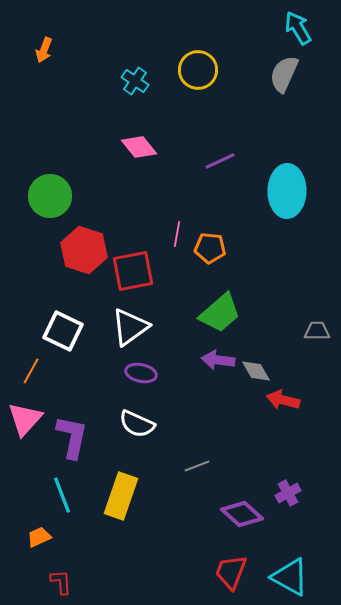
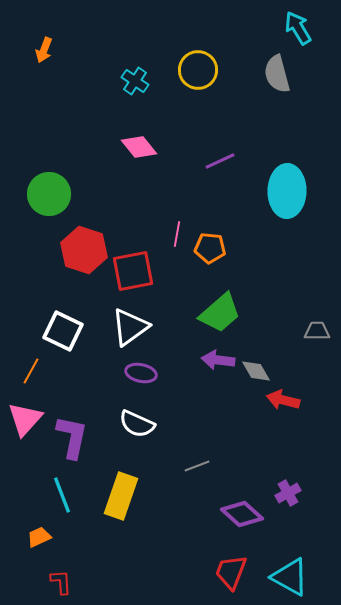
gray semicircle: moved 7 px left; rotated 39 degrees counterclockwise
green circle: moved 1 px left, 2 px up
